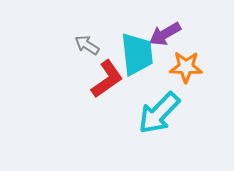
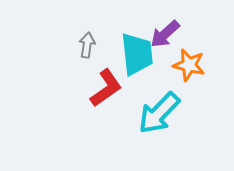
purple arrow: rotated 12 degrees counterclockwise
gray arrow: rotated 65 degrees clockwise
orange star: moved 3 px right, 2 px up; rotated 12 degrees clockwise
red L-shape: moved 1 px left, 9 px down
